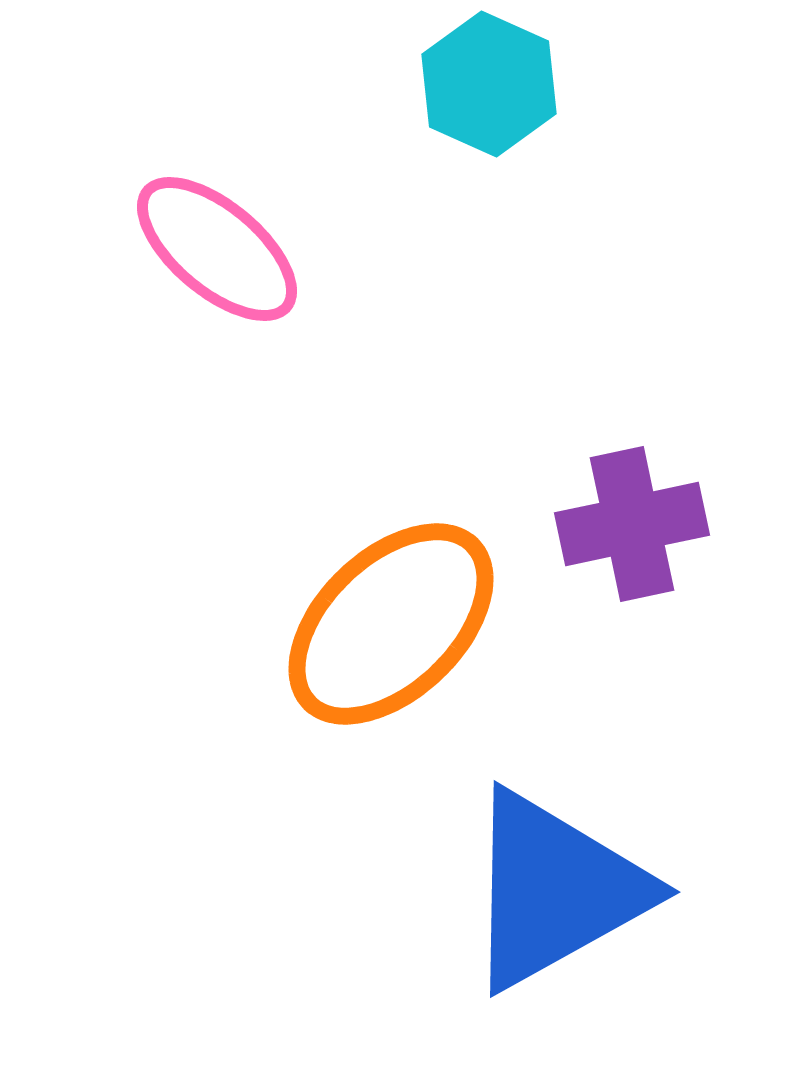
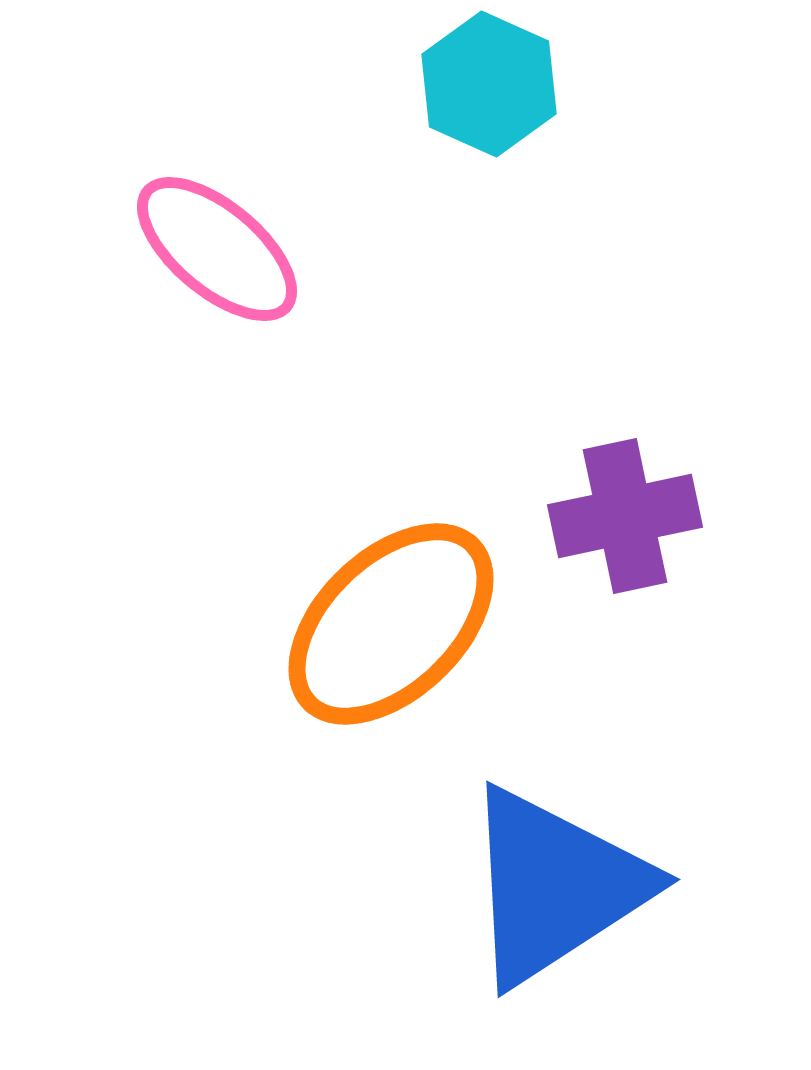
purple cross: moved 7 px left, 8 px up
blue triangle: moved 4 px up; rotated 4 degrees counterclockwise
